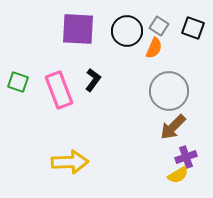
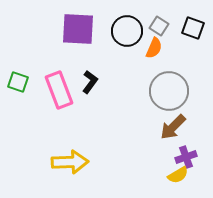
black L-shape: moved 3 px left, 2 px down
